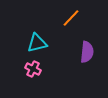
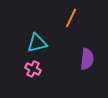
orange line: rotated 18 degrees counterclockwise
purple semicircle: moved 7 px down
